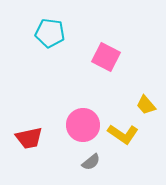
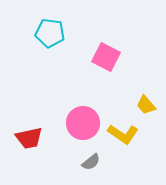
pink circle: moved 2 px up
